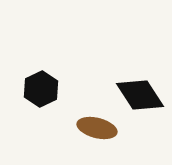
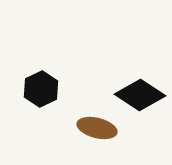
black diamond: rotated 24 degrees counterclockwise
